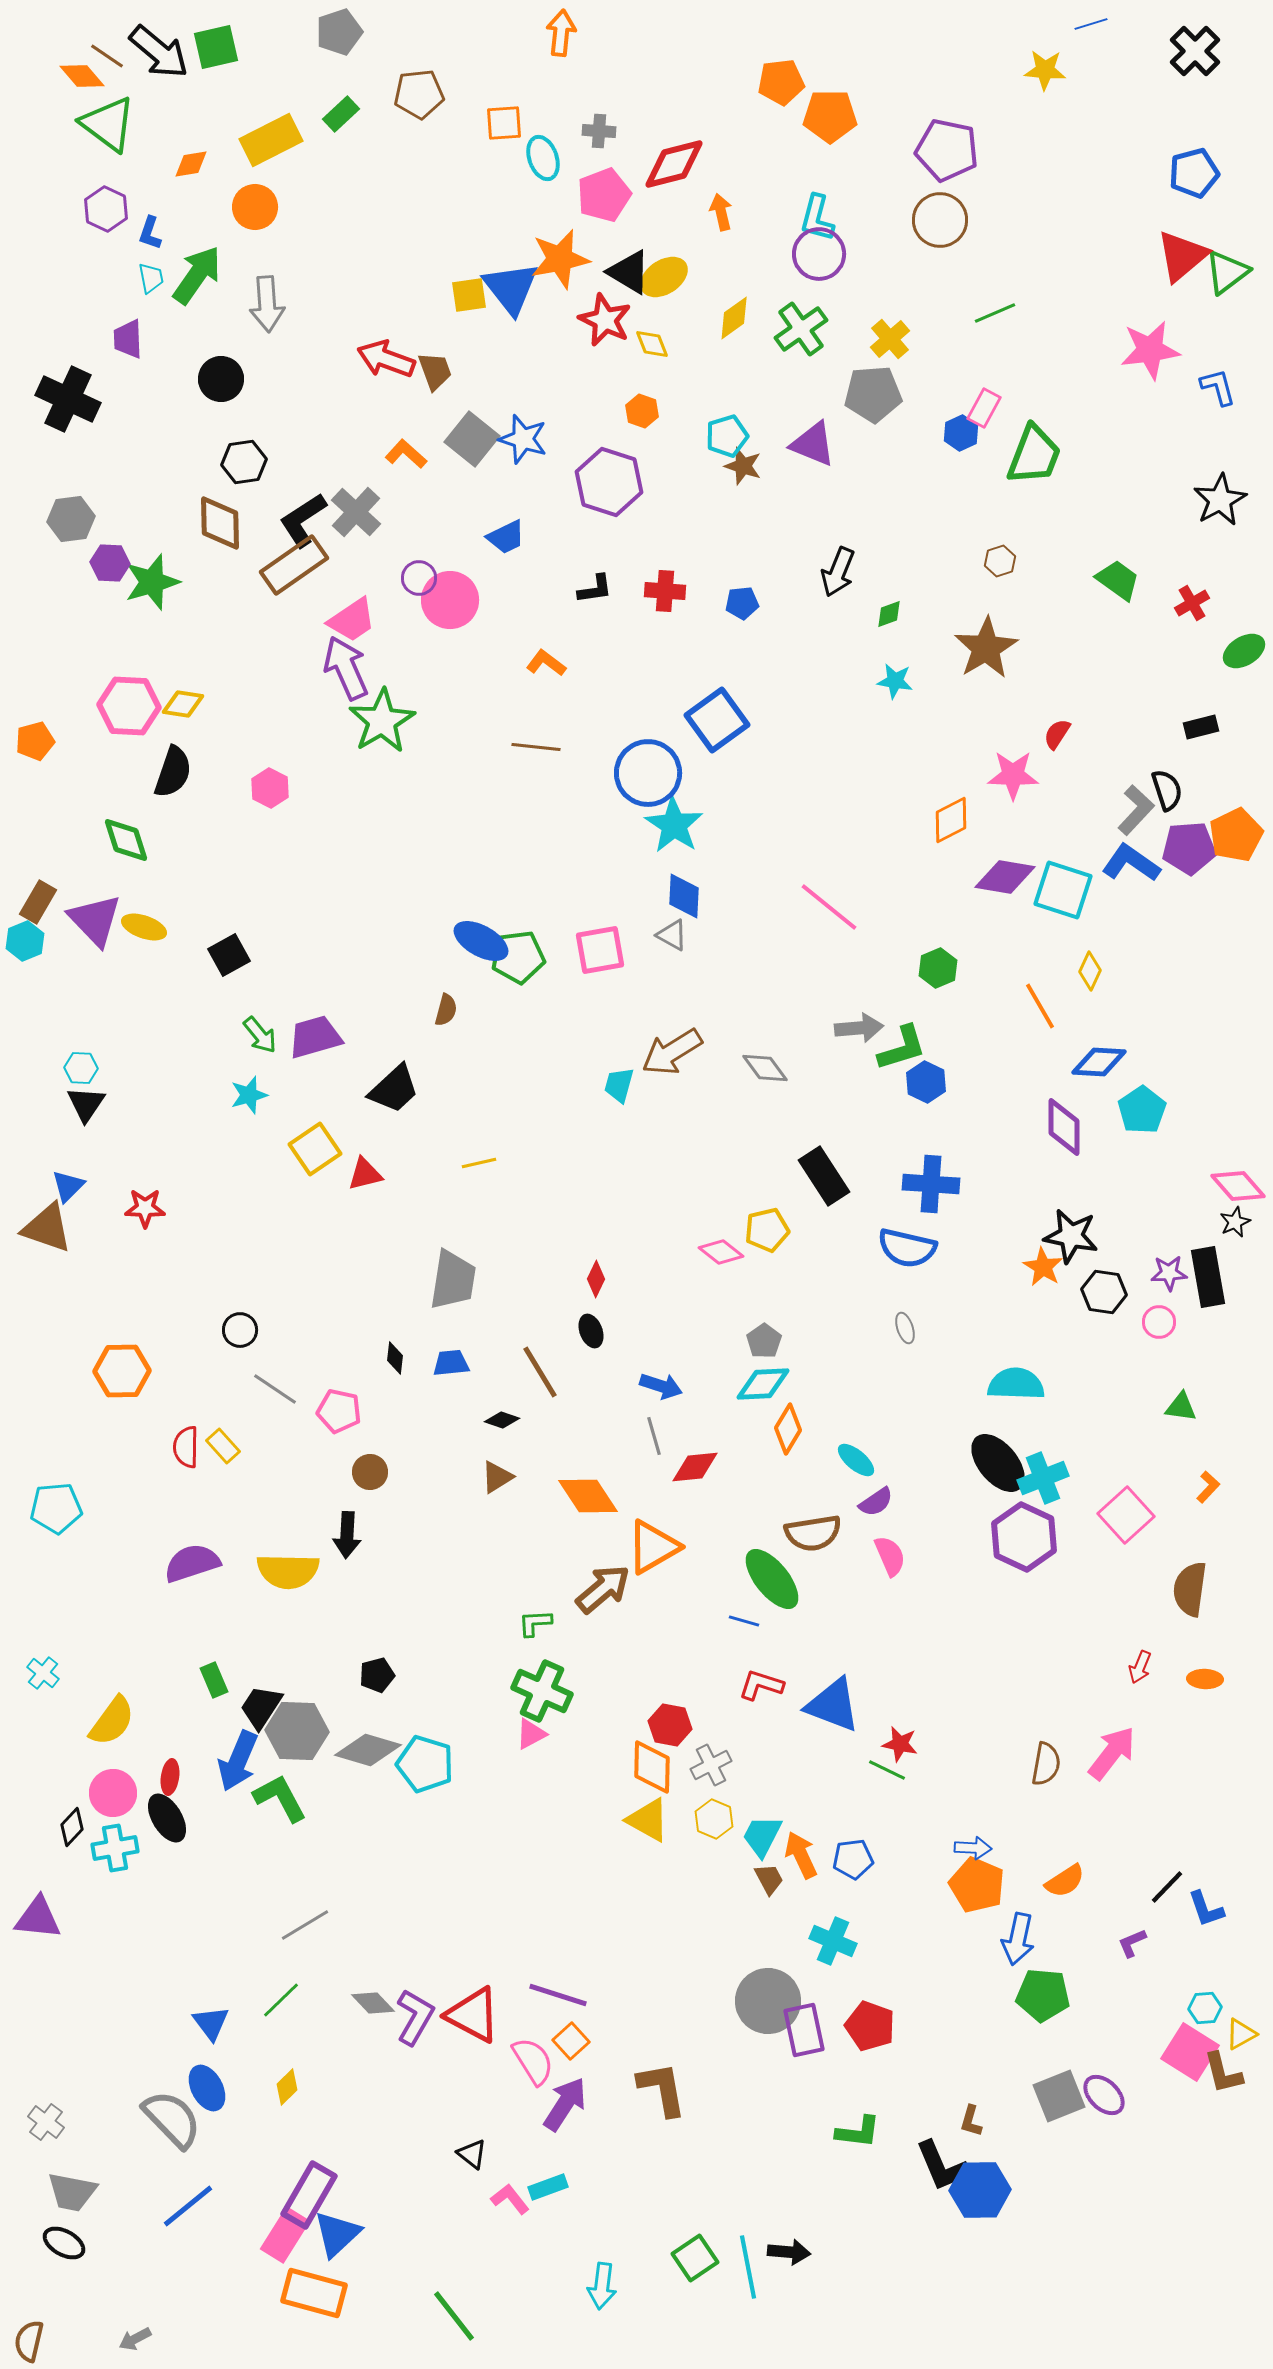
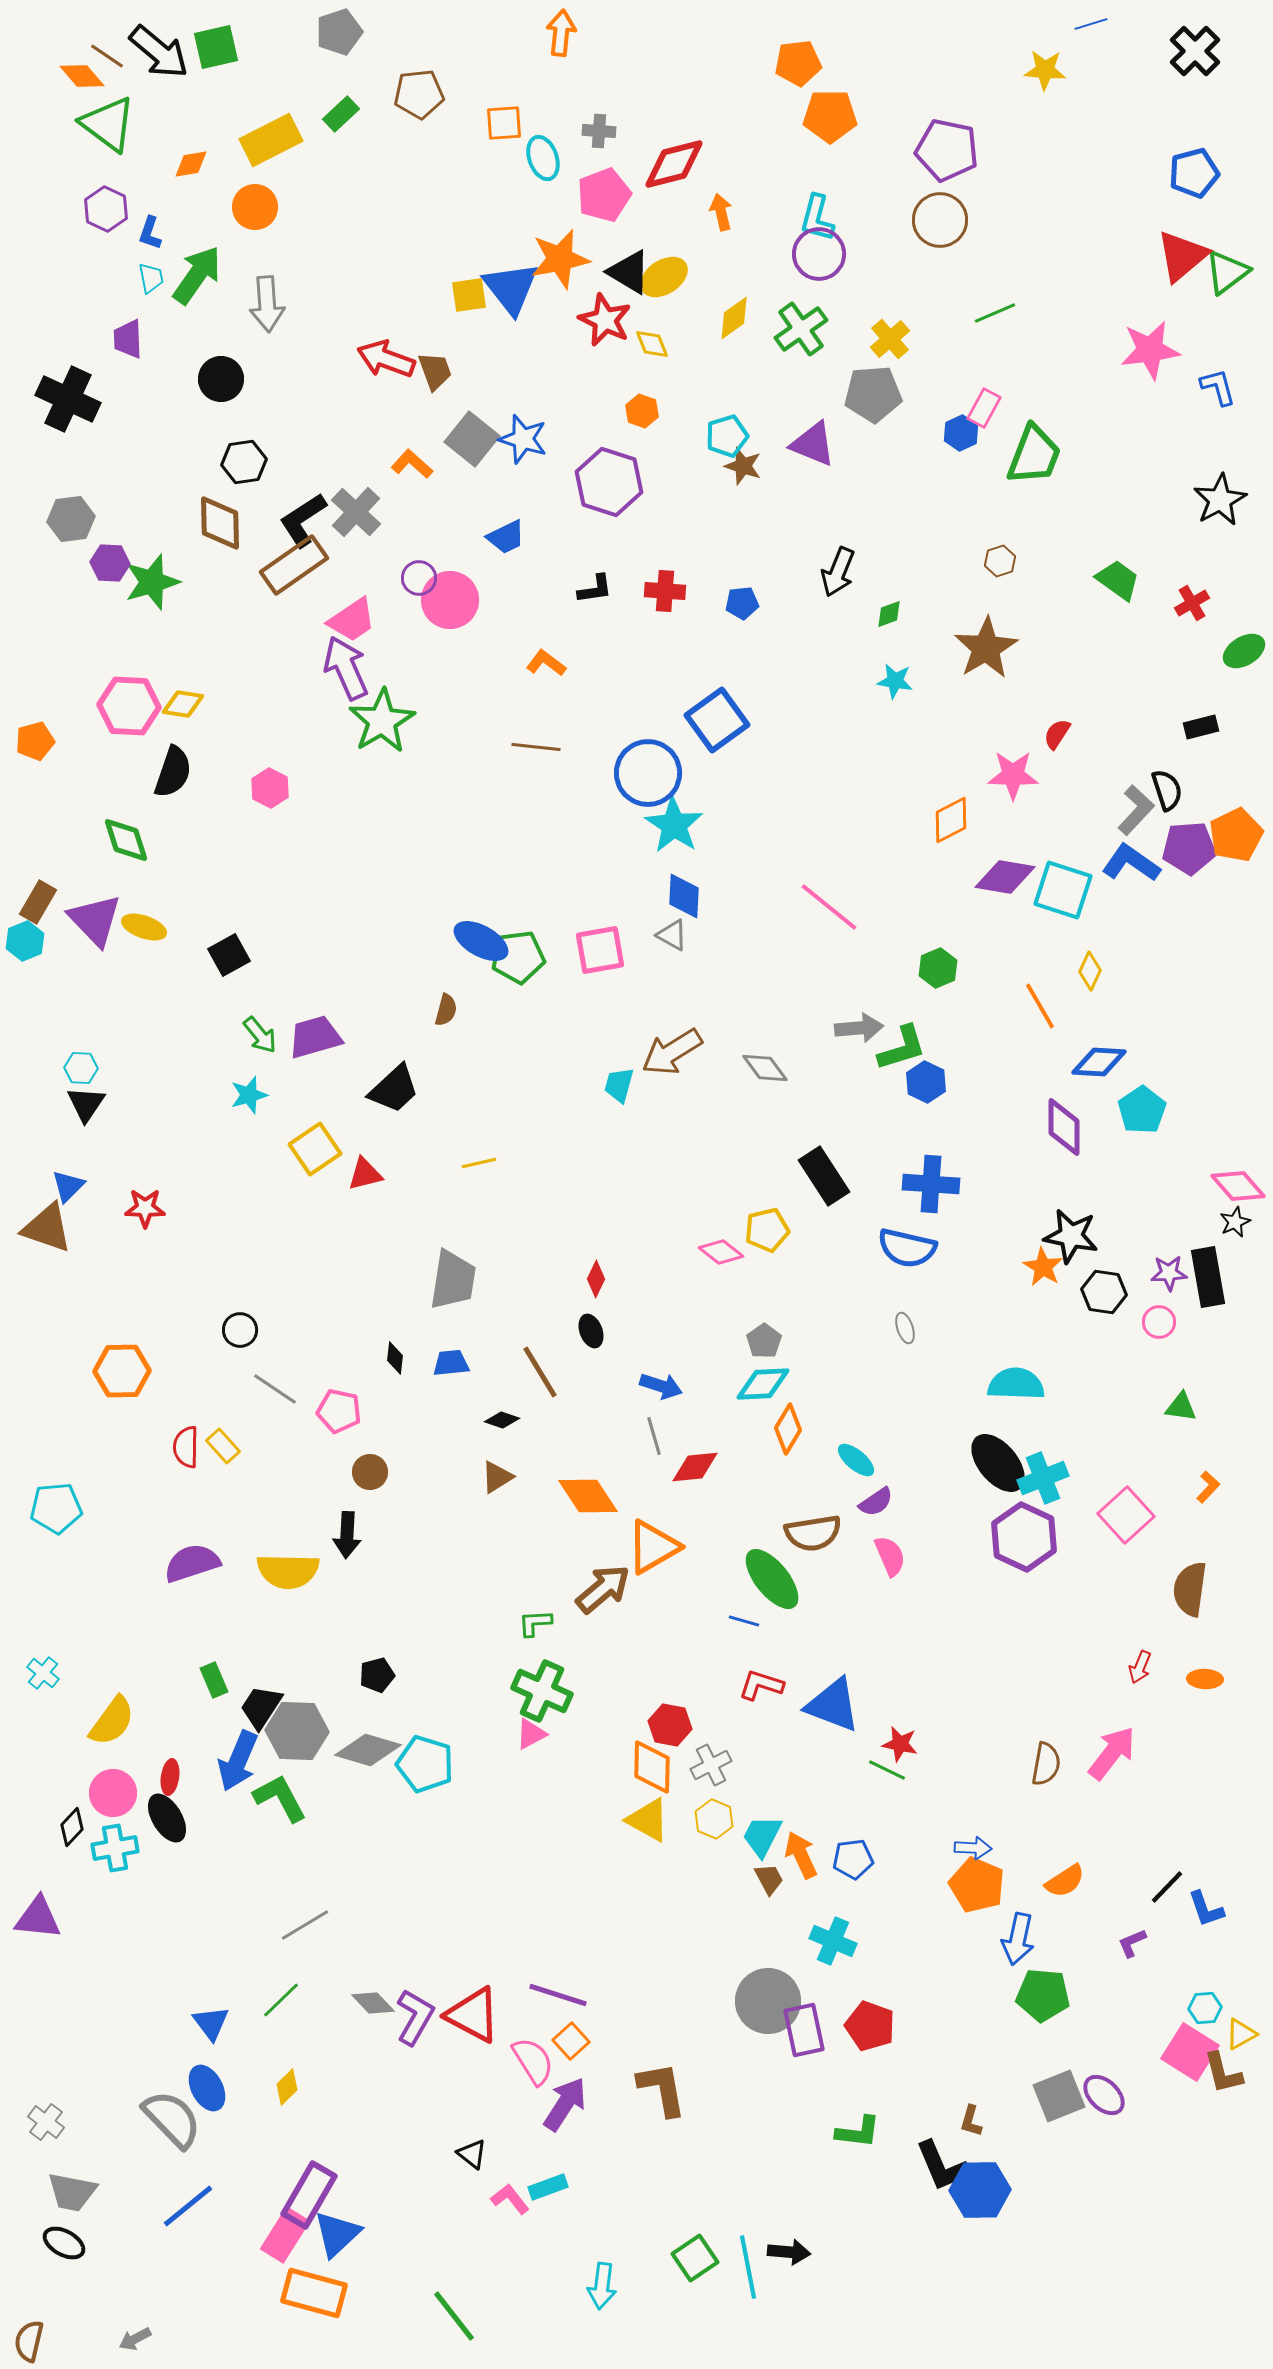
orange pentagon at (781, 82): moved 17 px right, 19 px up
orange L-shape at (406, 454): moved 6 px right, 10 px down
